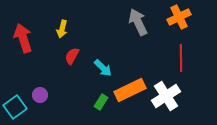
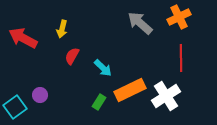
gray arrow: moved 2 px right, 1 px down; rotated 24 degrees counterclockwise
red arrow: rotated 44 degrees counterclockwise
green rectangle: moved 2 px left
